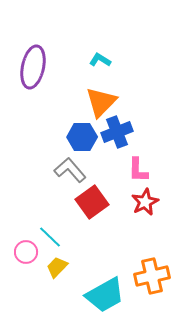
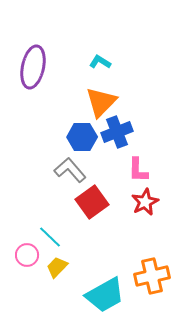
cyan L-shape: moved 2 px down
pink circle: moved 1 px right, 3 px down
